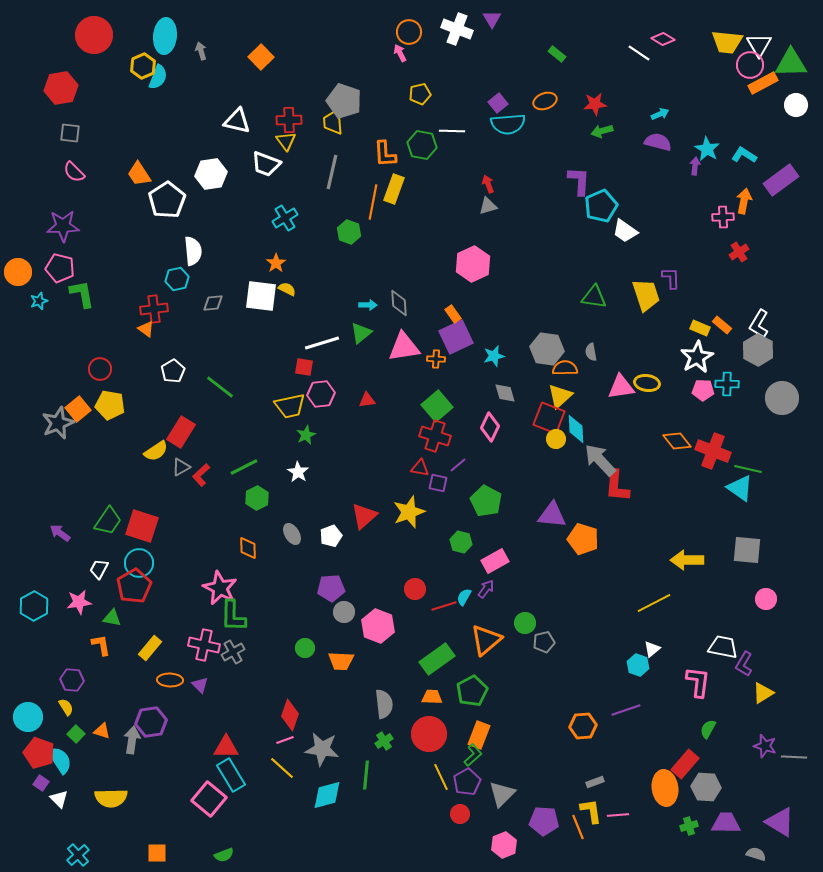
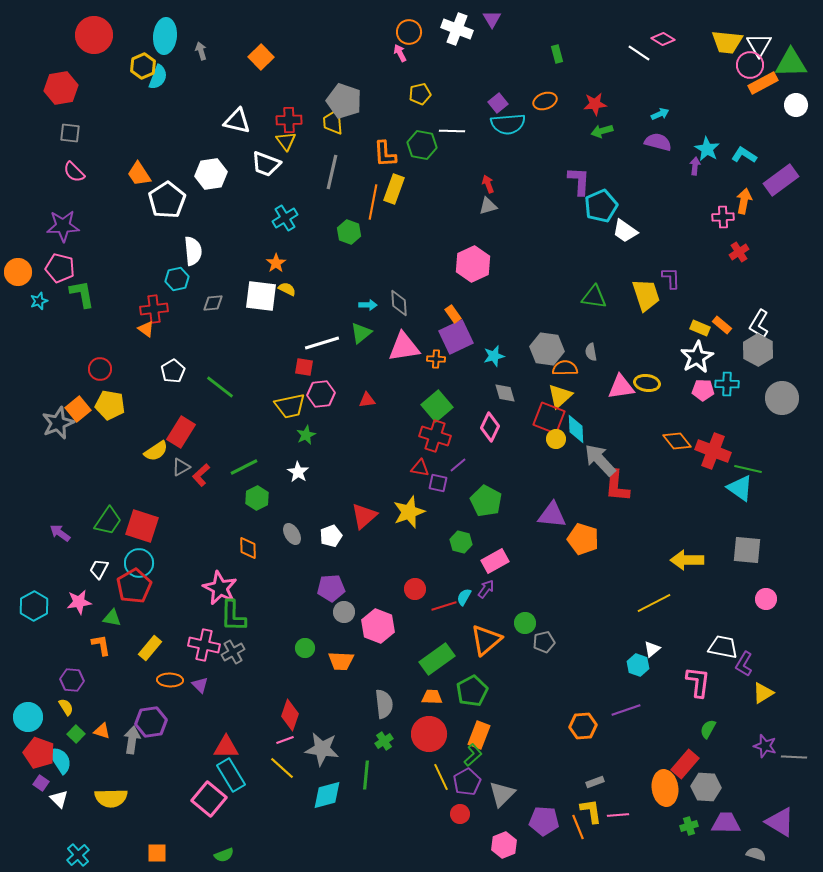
green rectangle at (557, 54): rotated 36 degrees clockwise
